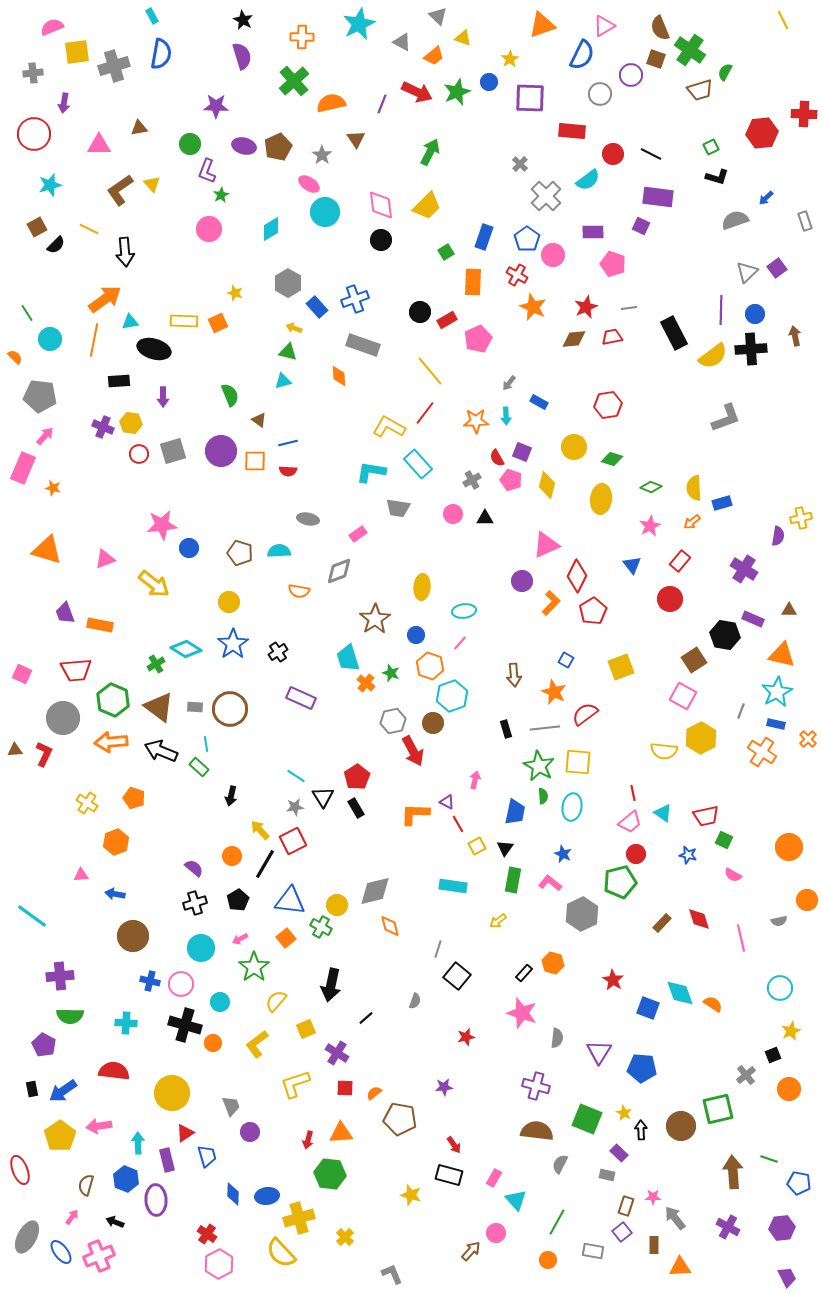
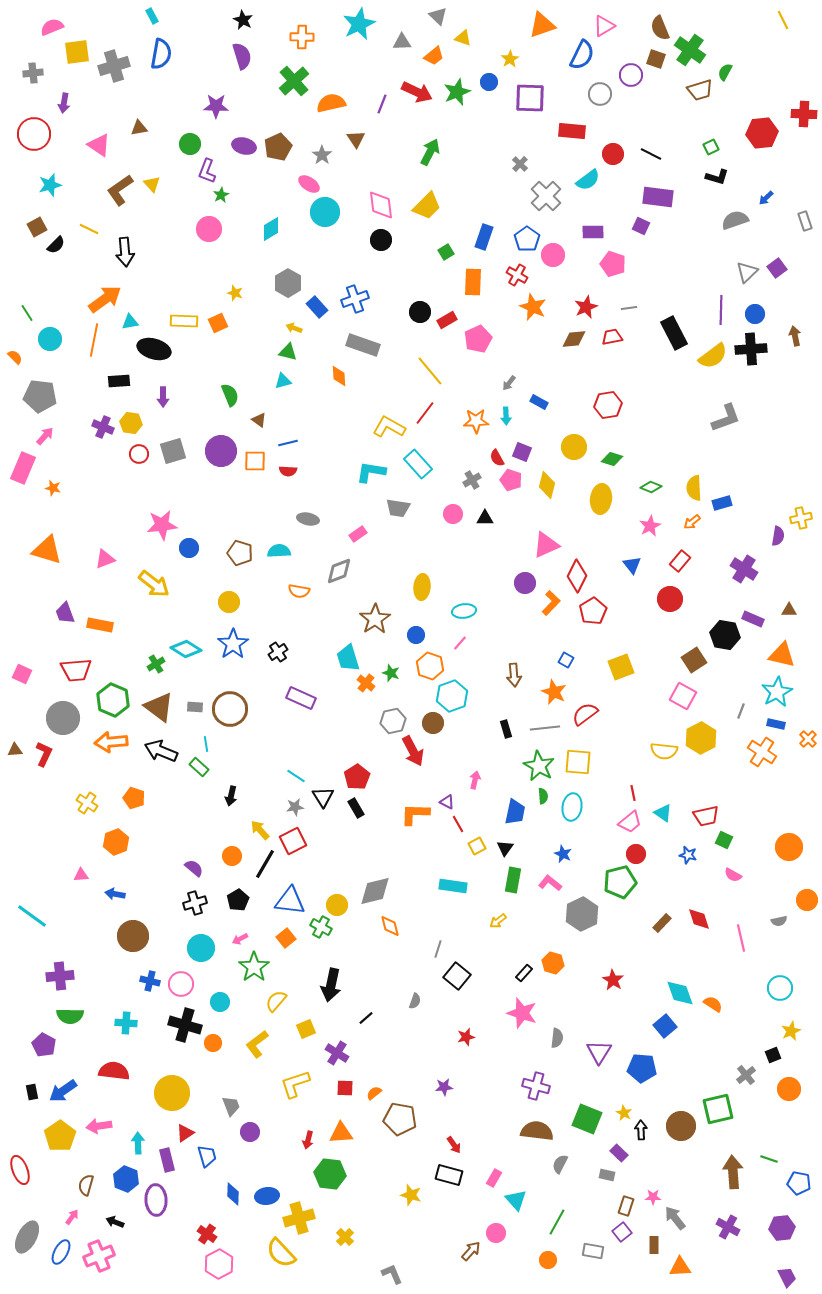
gray triangle at (402, 42): rotated 30 degrees counterclockwise
pink triangle at (99, 145): rotated 35 degrees clockwise
purple circle at (522, 581): moved 3 px right, 2 px down
blue square at (648, 1008): moved 17 px right, 18 px down; rotated 30 degrees clockwise
black rectangle at (32, 1089): moved 3 px down
blue ellipse at (61, 1252): rotated 65 degrees clockwise
